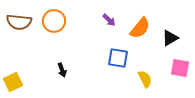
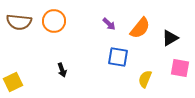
purple arrow: moved 4 px down
blue square: moved 1 px up
yellow semicircle: rotated 132 degrees counterclockwise
